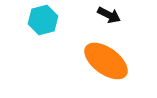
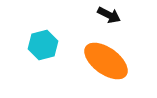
cyan hexagon: moved 25 px down
